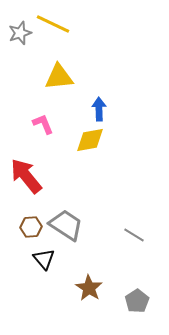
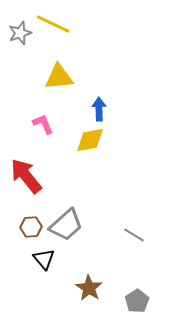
gray trapezoid: rotated 105 degrees clockwise
